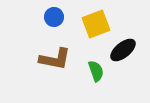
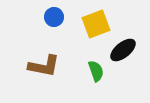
brown L-shape: moved 11 px left, 7 px down
